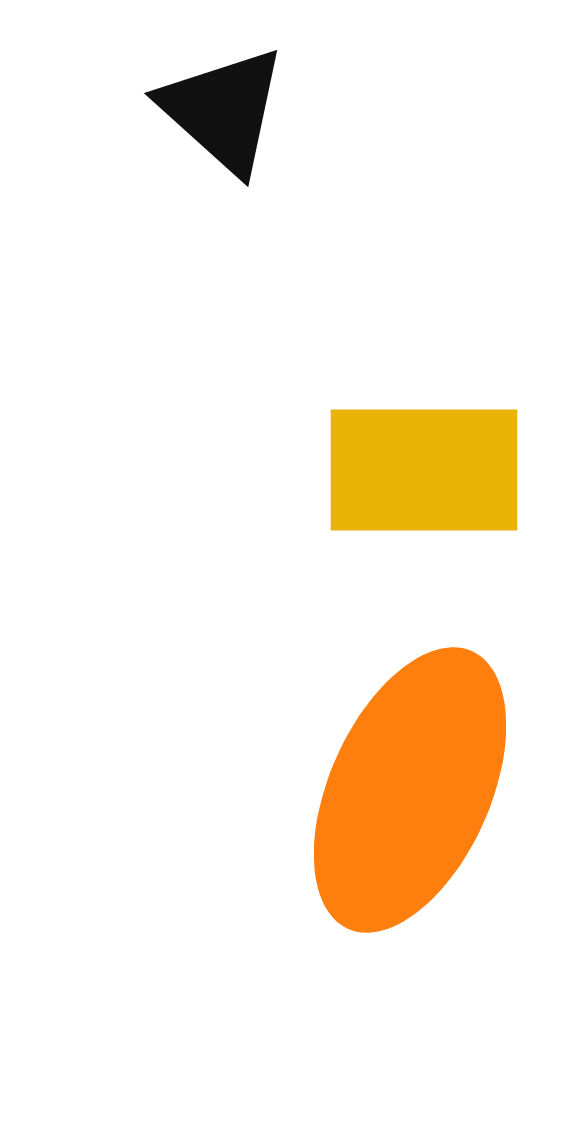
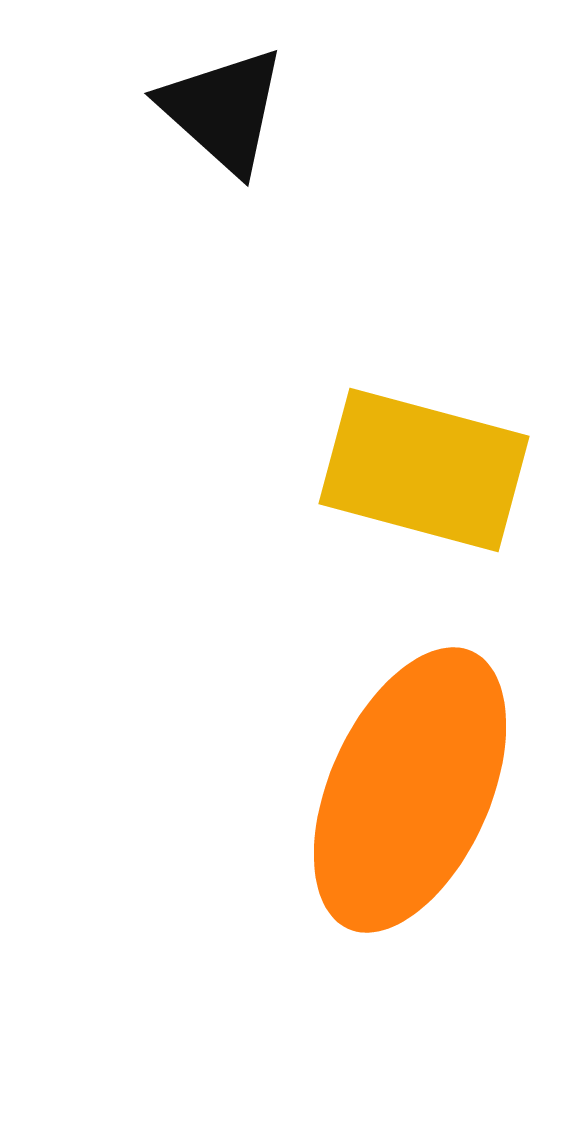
yellow rectangle: rotated 15 degrees clockwise
